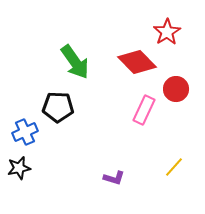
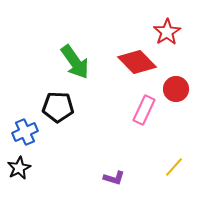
black star: rotated 15 degrees counterclockwise
